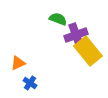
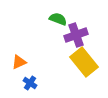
yellow rectangle: moved 4 px left, 11 px down
orange triangle: moved 1 px right, 1 px up
